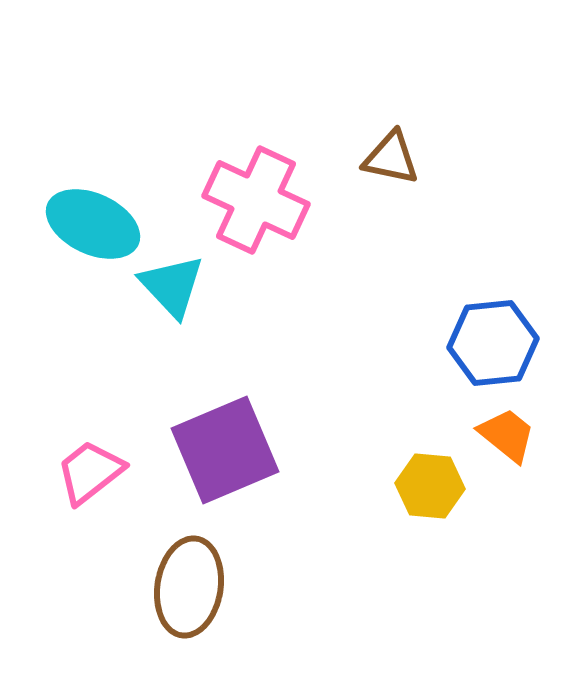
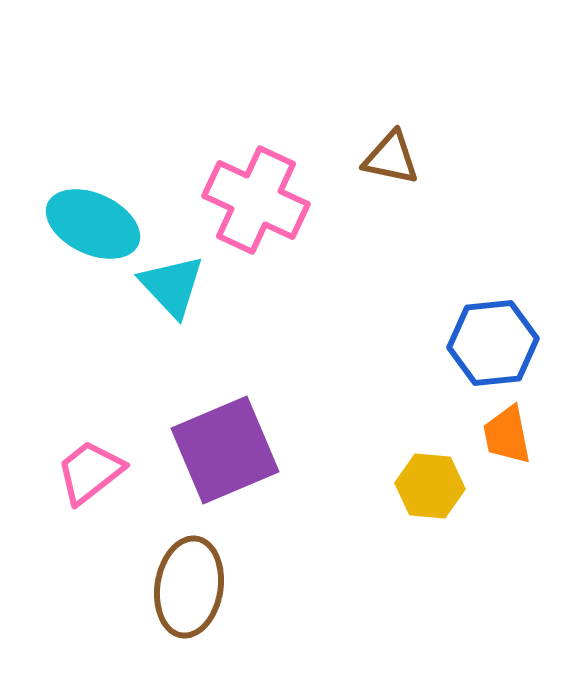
orange trapezoid: rotated 140 degrees counterclockwise
